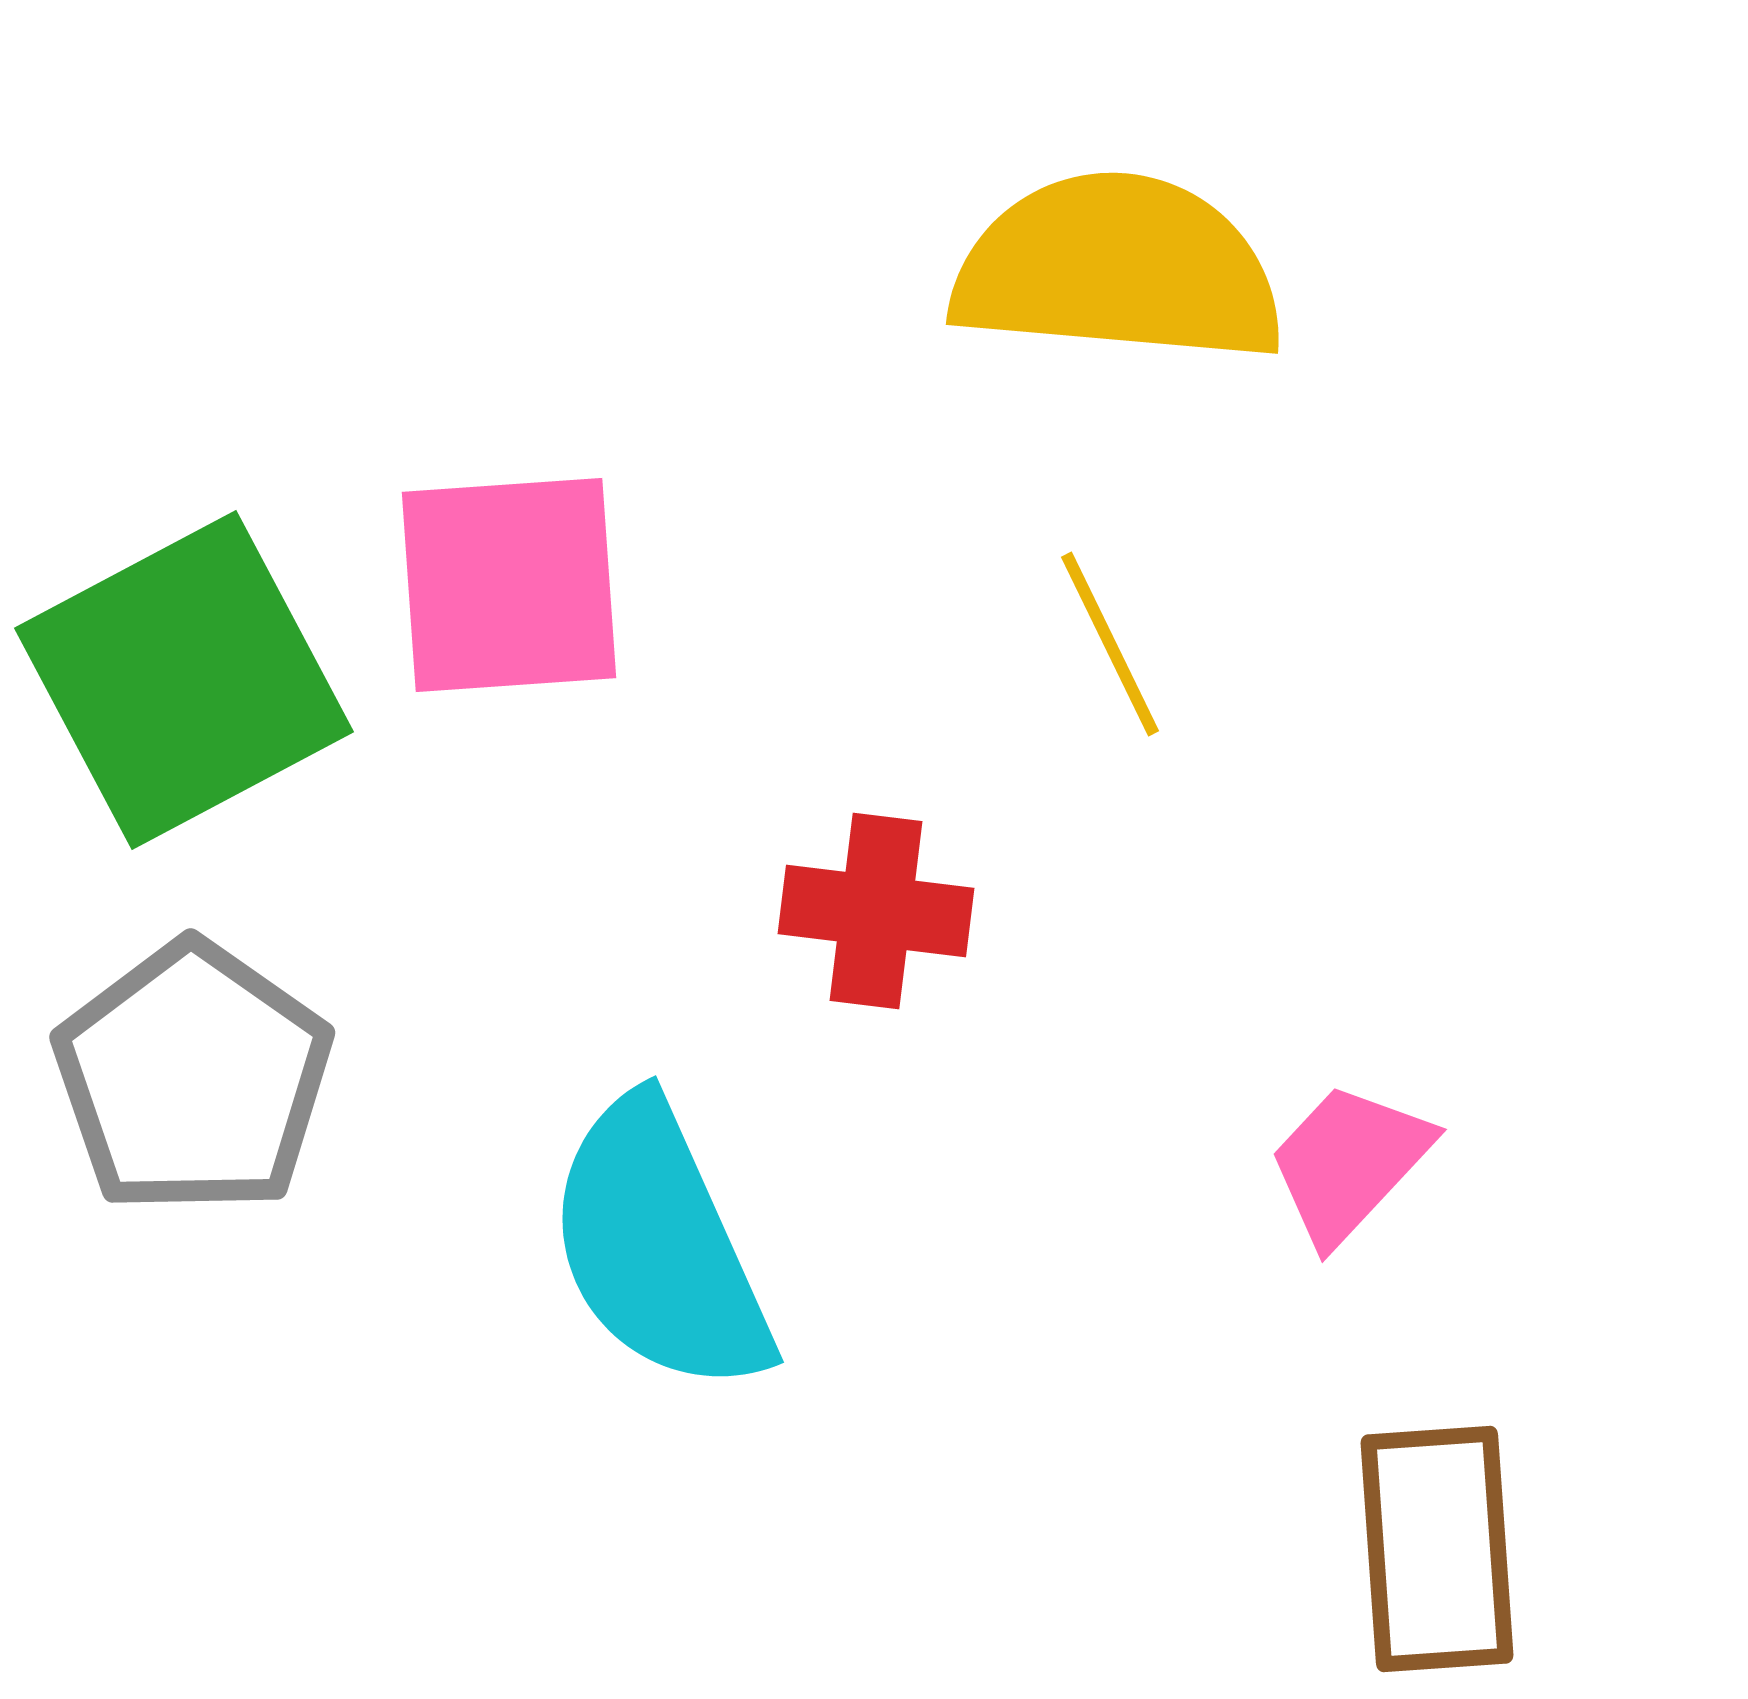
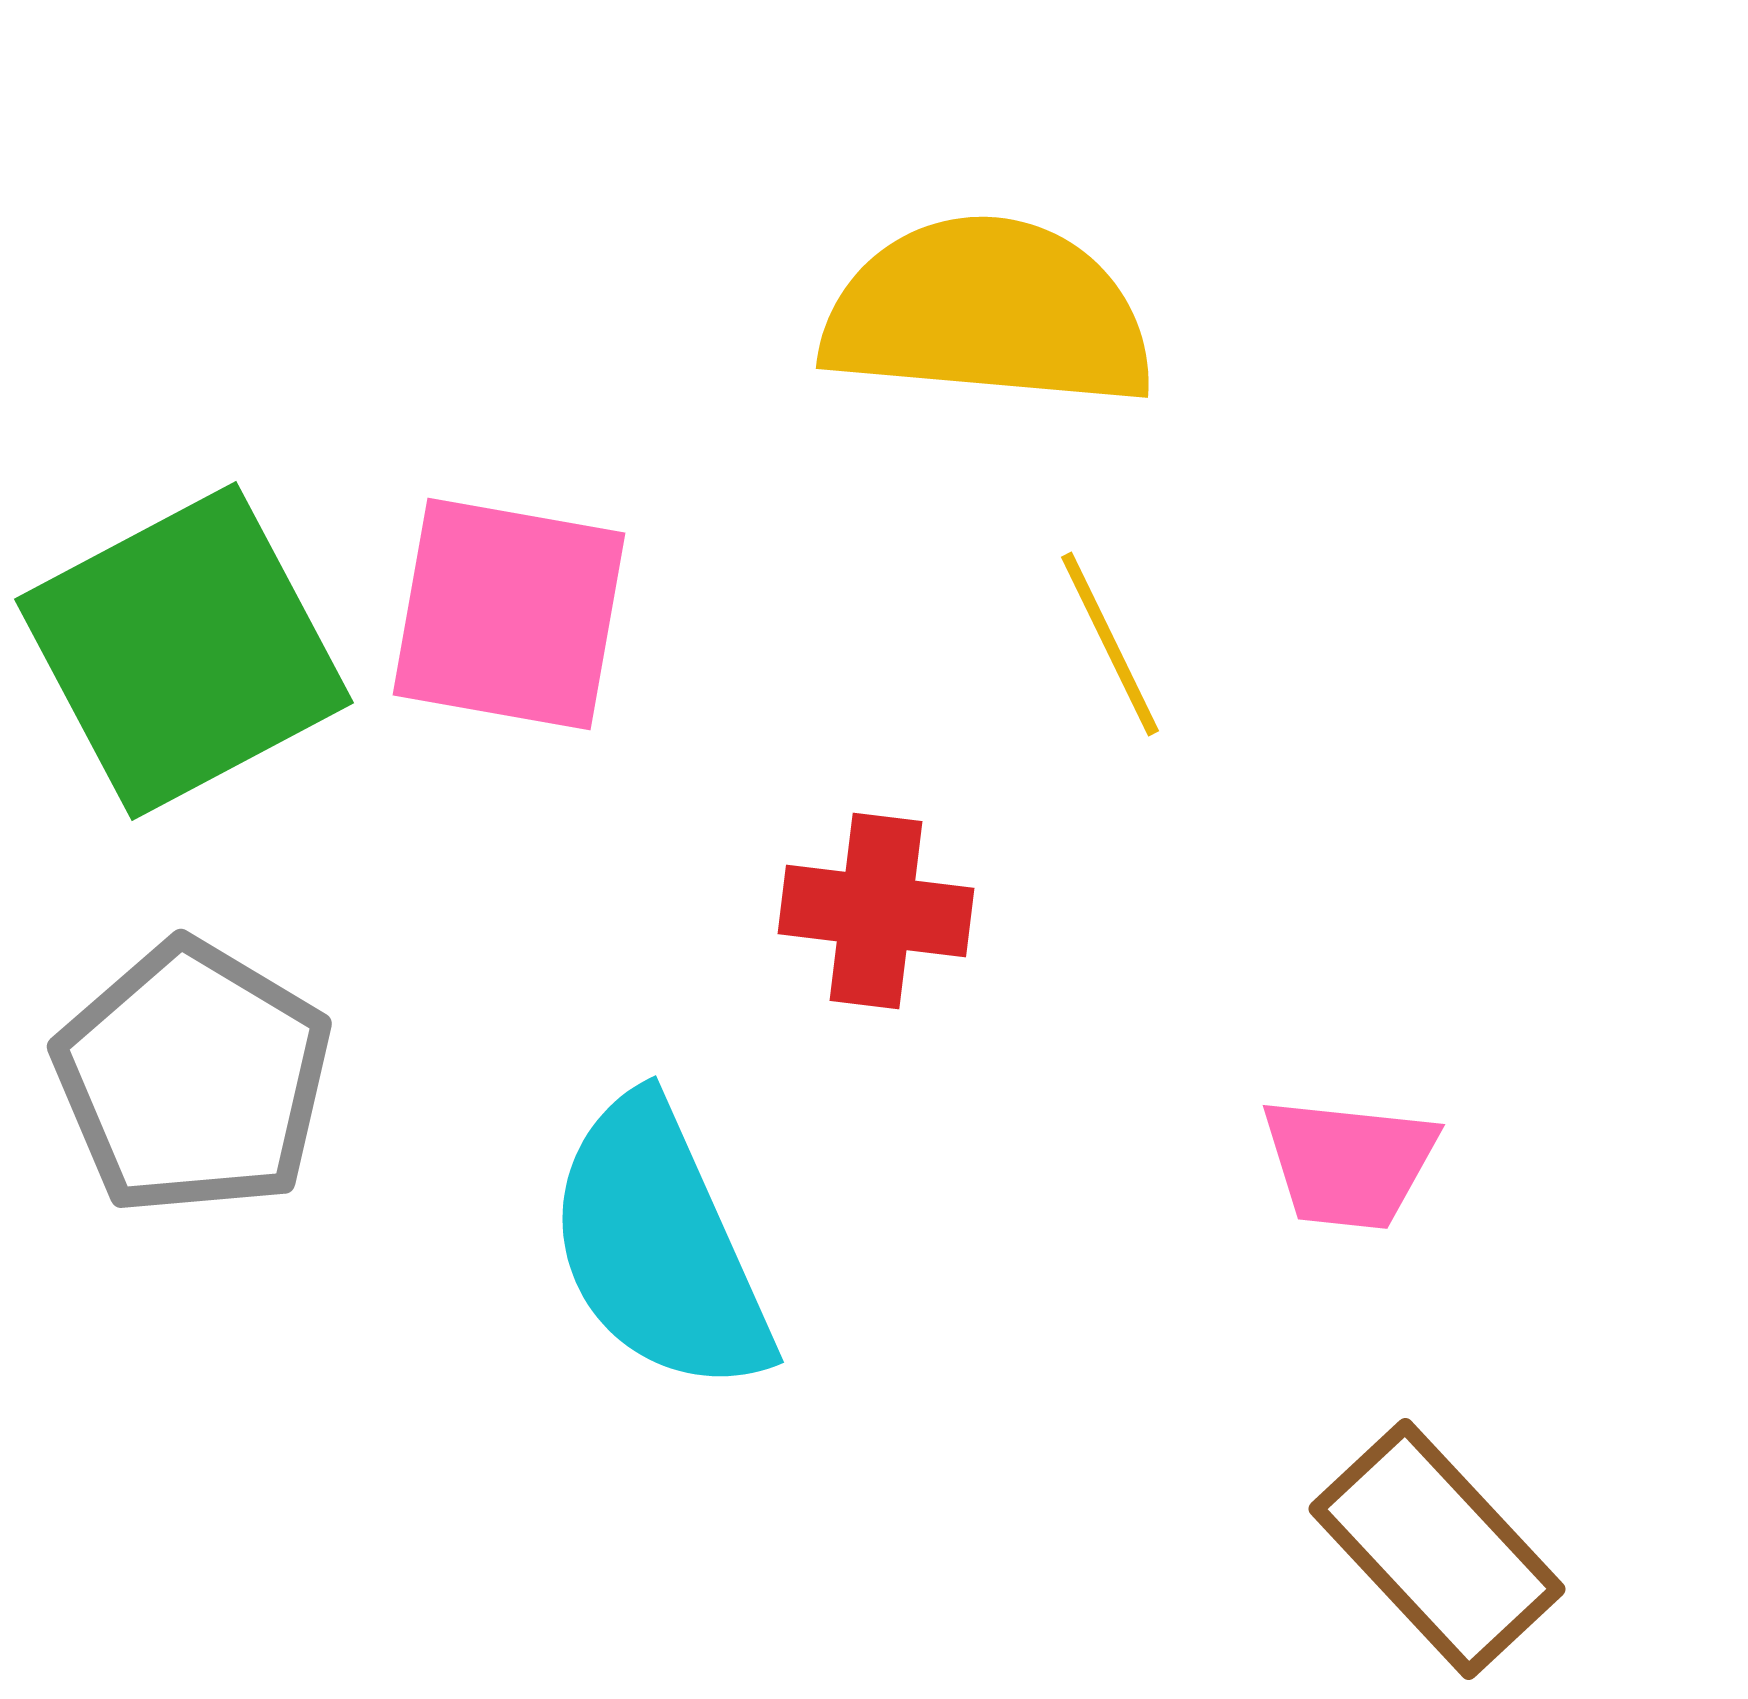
yellow semicircle: moved 130 px left, 44 px down
pink square: moved 29 px down; rotated 14 degrees clockwise
green square: moved 29 px up
gray pentagon: rotated 4 degrees counterclockwise
pink trapezoid: rotated 127 degrees counterclockwise
brown rectangle: rotated 39 degrees counterclockwise
